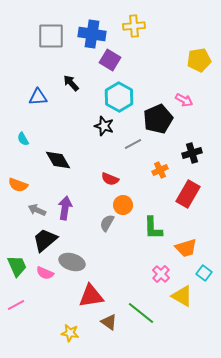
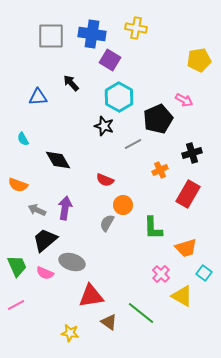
yellow cross: moved 2 px right, 2 px down; rotated 15 degrees clockwise
red semicircle: moved 5 px left, 1 px down
